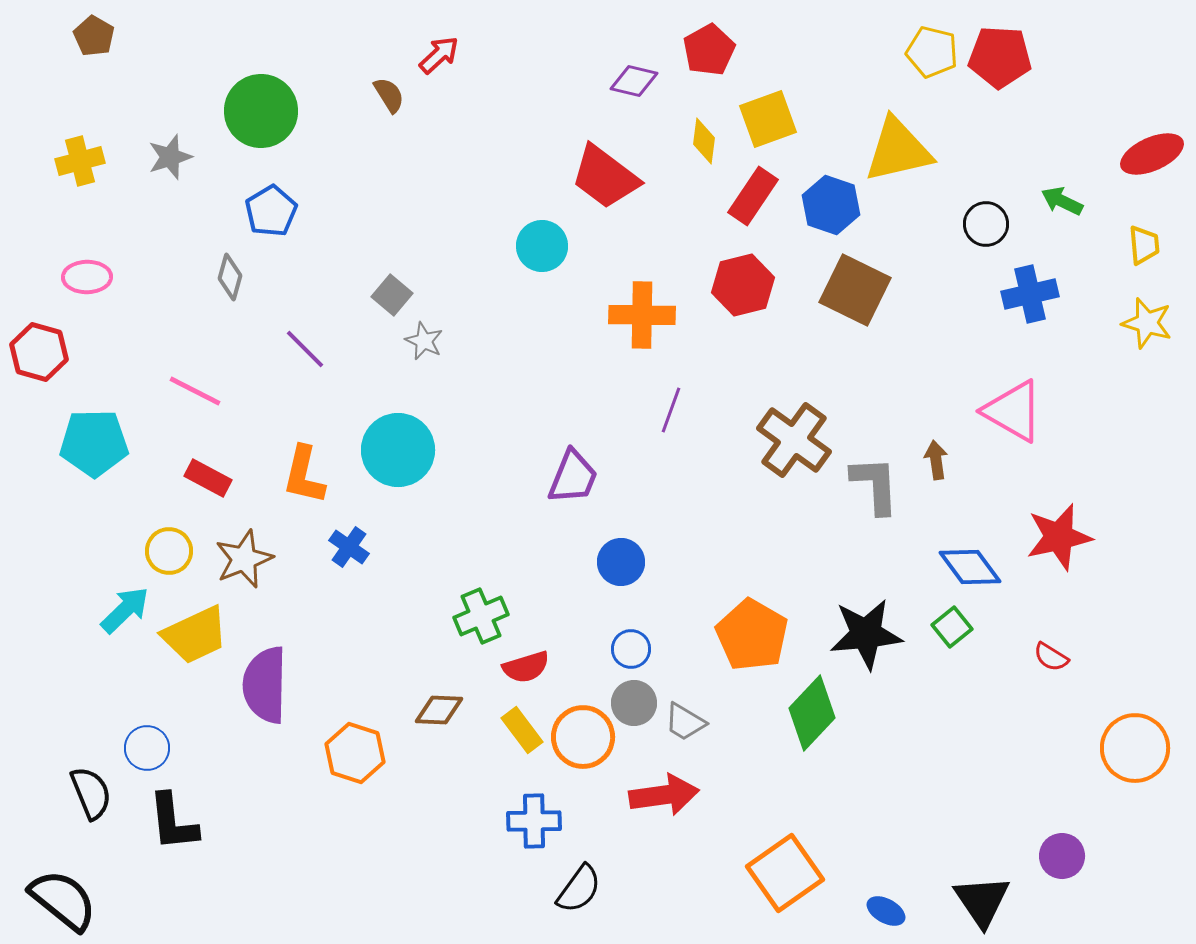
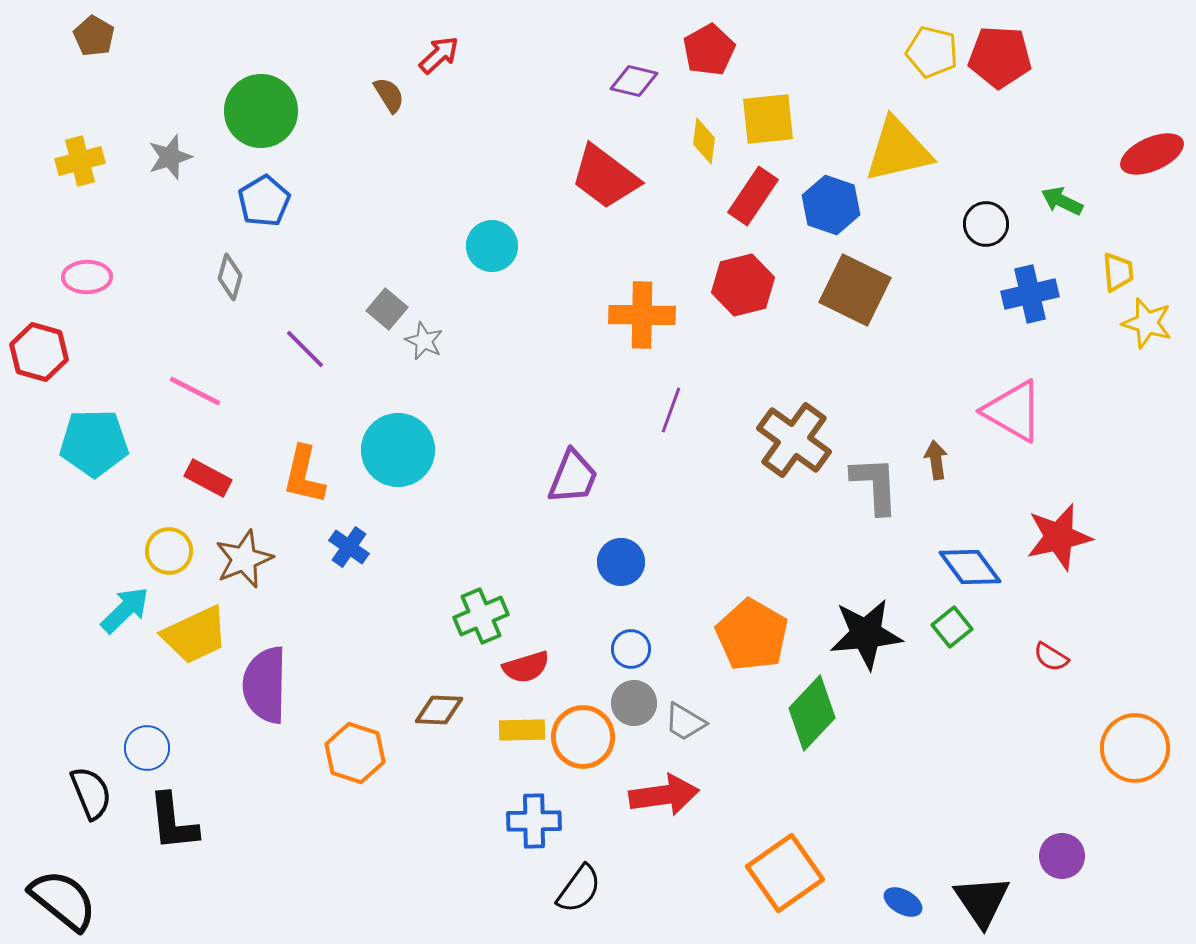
yellow square at (768, 119): rotated 14 degrees clockwise
blue pentagon at (271, 211): moved 7 px left, 10 px up
yellow trapezoid at (1144, 245): moved 26 px left, 27 px down
cyan circle at (542, 246): moved 50 px left
gray square at (392, 295): moved 5 px left, 14 px down
yellow rectangle at (522, 730): rotated 54 degrees counterclockwise
blue ellipse at (886, 911): moved 17 px right, 9 px up
